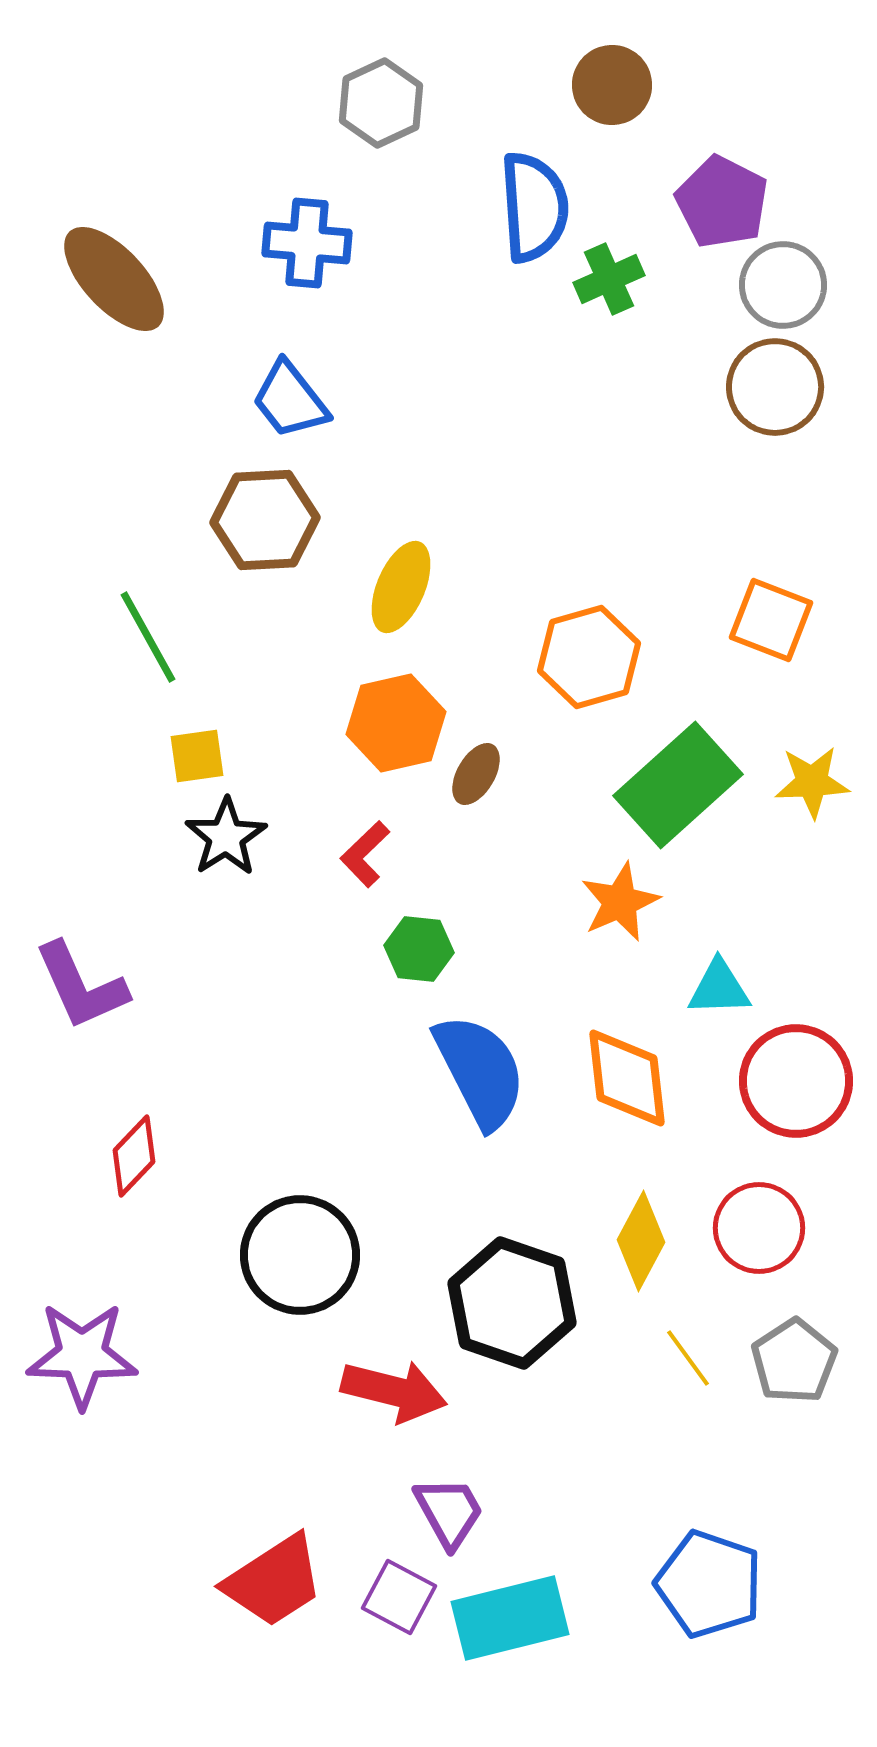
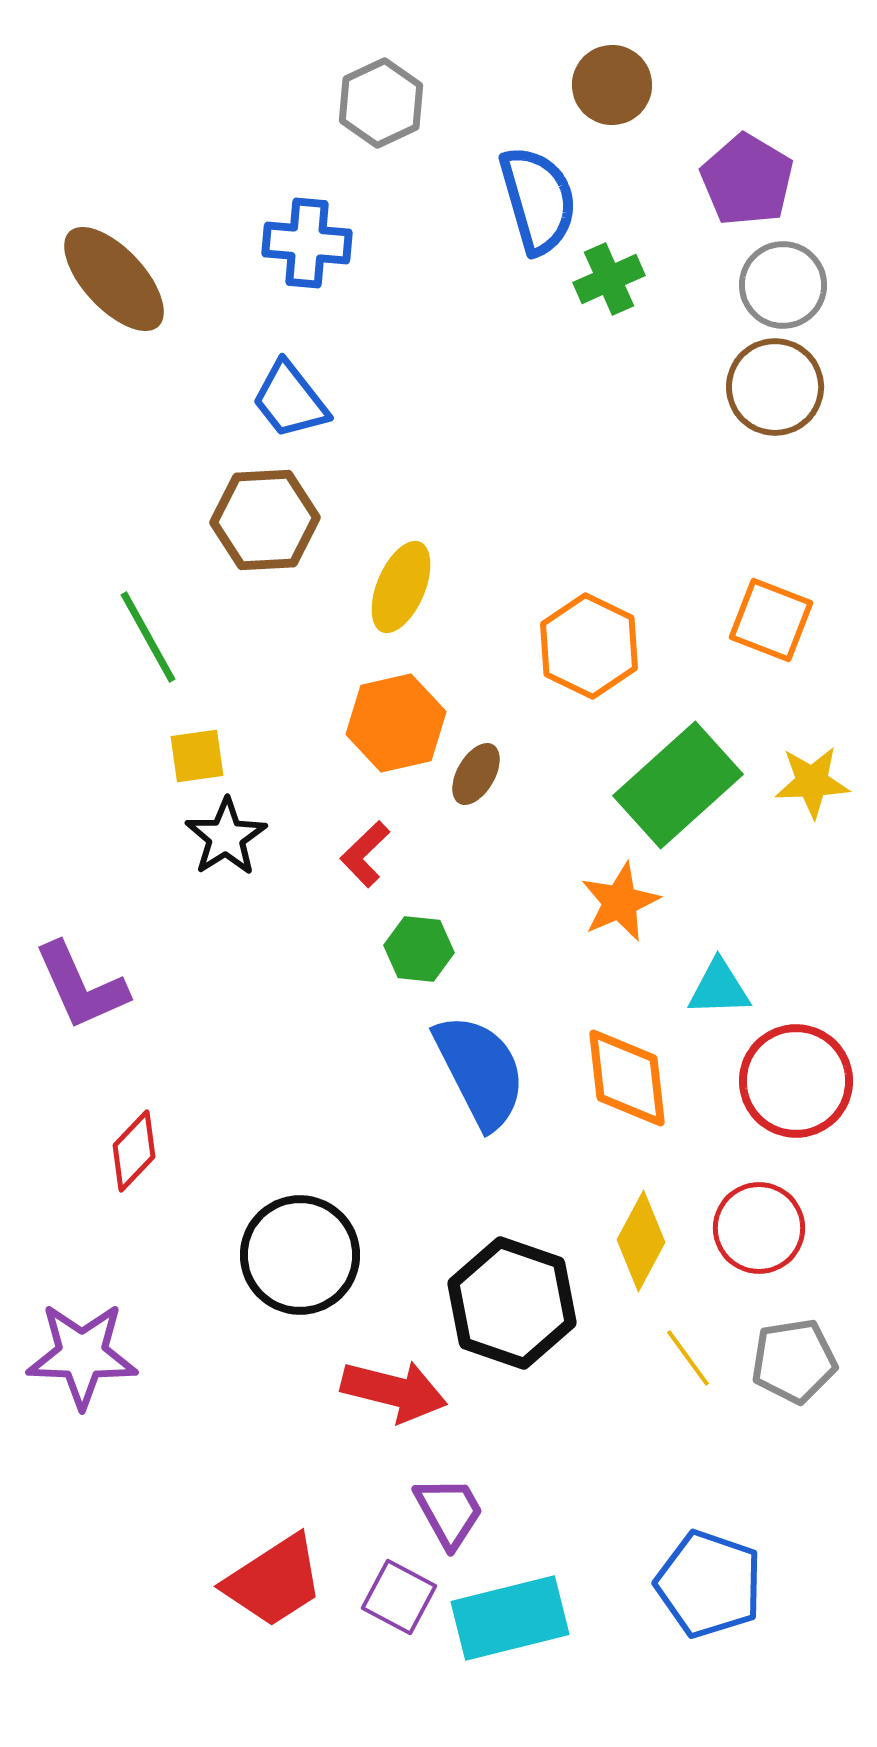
purple pentagon at (722, 202): moved 25 px right, 22 px up; rotated 4 degrees clockwise
blue semicircle at (534, 207): moved 4 px right, 7 px up; rotated 12 degrees counterclockwise
orange hexagon at (589, 657): moved 11 px up; rotated 18 degrees counterclockwise
red diamond at (134, 1156): moved 5 px up
gray pentagon at (794, 1361): rotated 24 degrees clockwise
